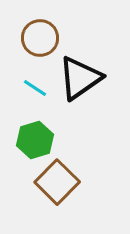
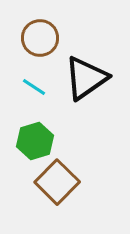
black triangle: moved 6 px right
cyan line: moved 1 px left, 1 px up
green hexagon: moved 1 px down
